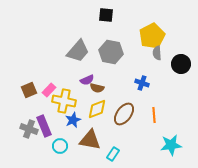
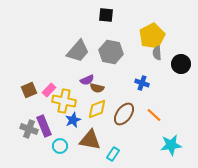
orange line: rotated 42 degrees counterclockwise
